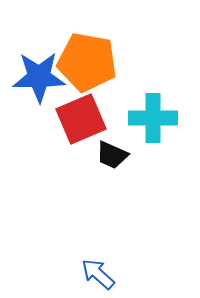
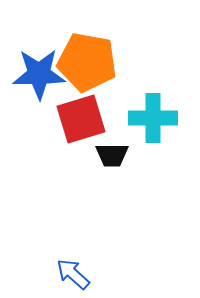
blue star: moved 3 px up
red square: rotated 6 degrees clockwise
black trapezoid: rotated 24 degrees counterclockwise
blue arrow: moved 25 px left
